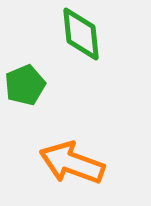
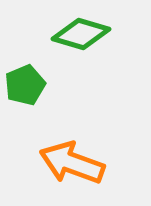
green diamond: rotated 68 degrees counterclockwise
